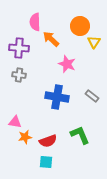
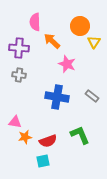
orange arrow: moved 1 px right, 2 px down
cyan square: moved 3 px left, 1 px up; rotated 16 degrees counterclockwise
